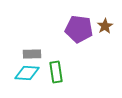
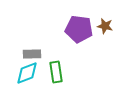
brown star: rotated 28 degrees counterclockwise
cyan diamond: rotated 25 degrees counterclockwise
